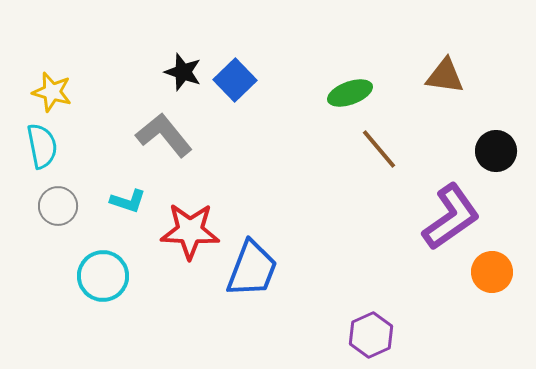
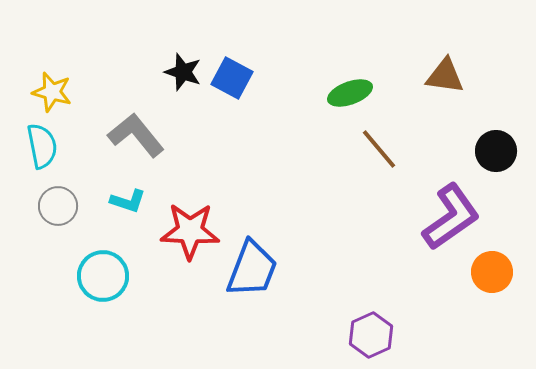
blue square: moved 3 px left, 2 px up; rotated 18 degrees counterclockwise
gray L-shape: moved 28 px left
